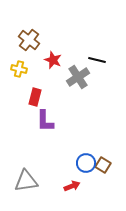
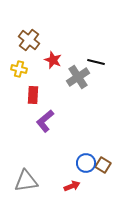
black line: moved 1 px left, 2 px down
red rectangle: moved 2 px left, 2 px up; rotated 12 degrees counterclockwise
purple L-shape: rotated 50 degrees clockwise
